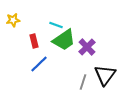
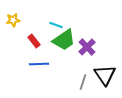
red rectangle: rotated 24 degrees counterclockwise
blue line: rotated 42 degrees clockwise
black triangle: rotated 10 degrees counterclockwise
